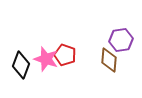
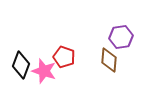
purple hexagon: moved 3 px up
red pentagon: moved 1 px left, 2 px down
pink star: moved 2 px left, 12 px down
